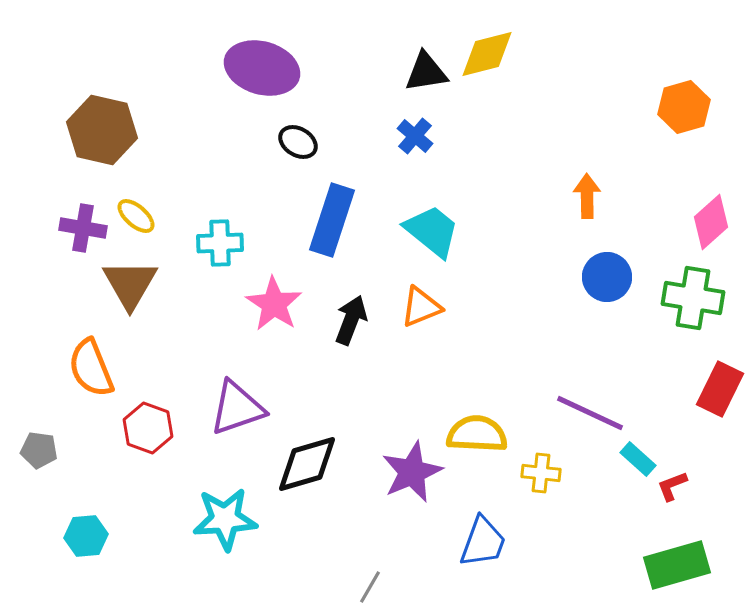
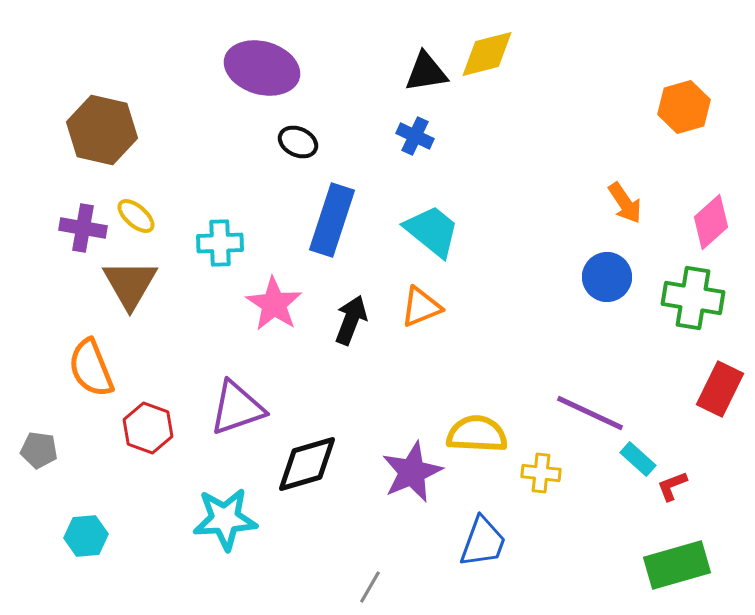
blue cross: rotated 15 degrees counterclockwise
black ellipse: rotated 6 degrees counterclockwise
orange arrow: moved 38 px right, 7 px down; rotated 147 degrees clockwise
